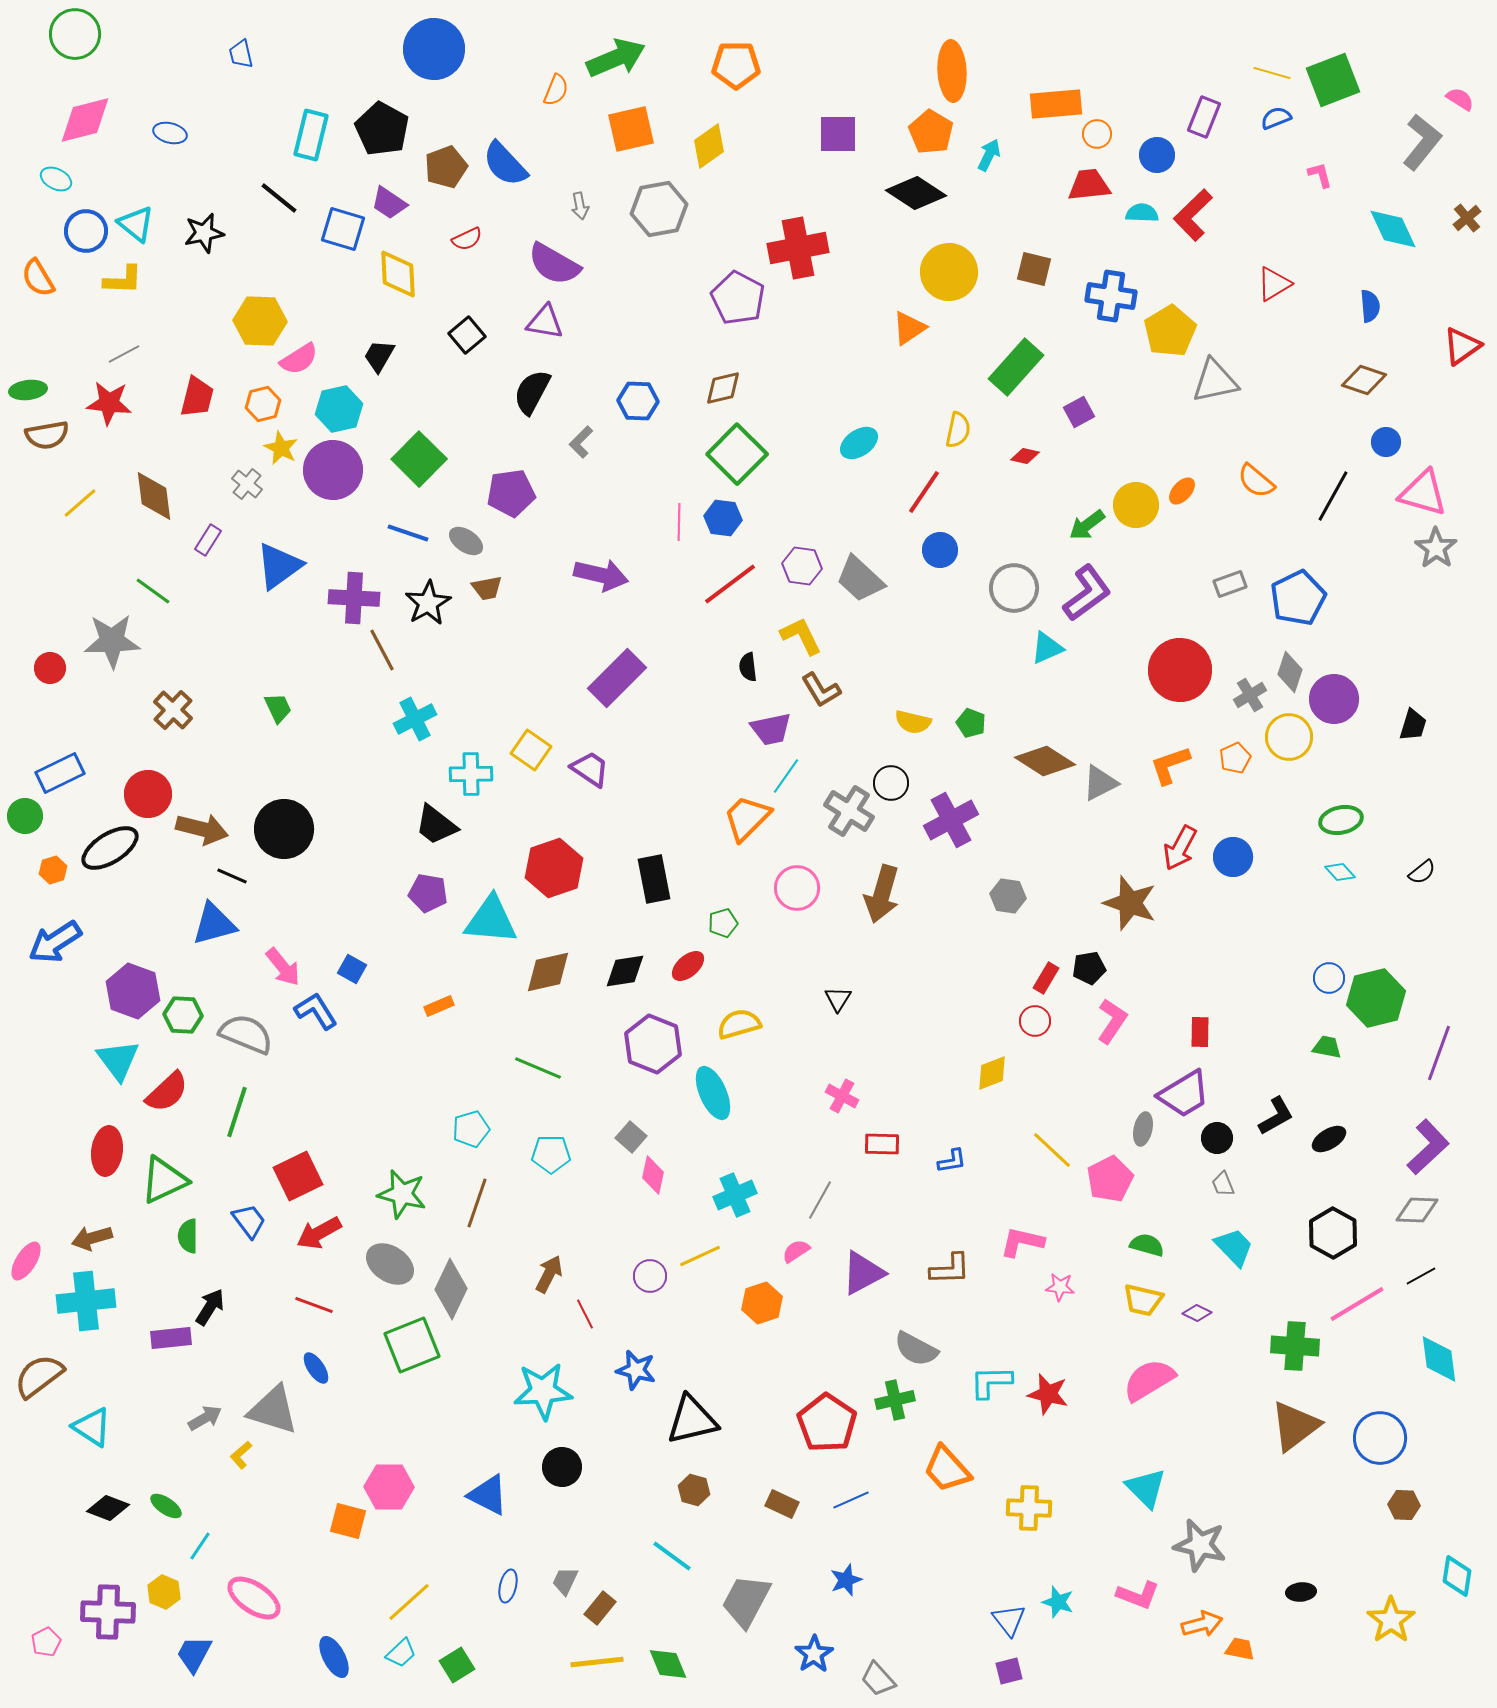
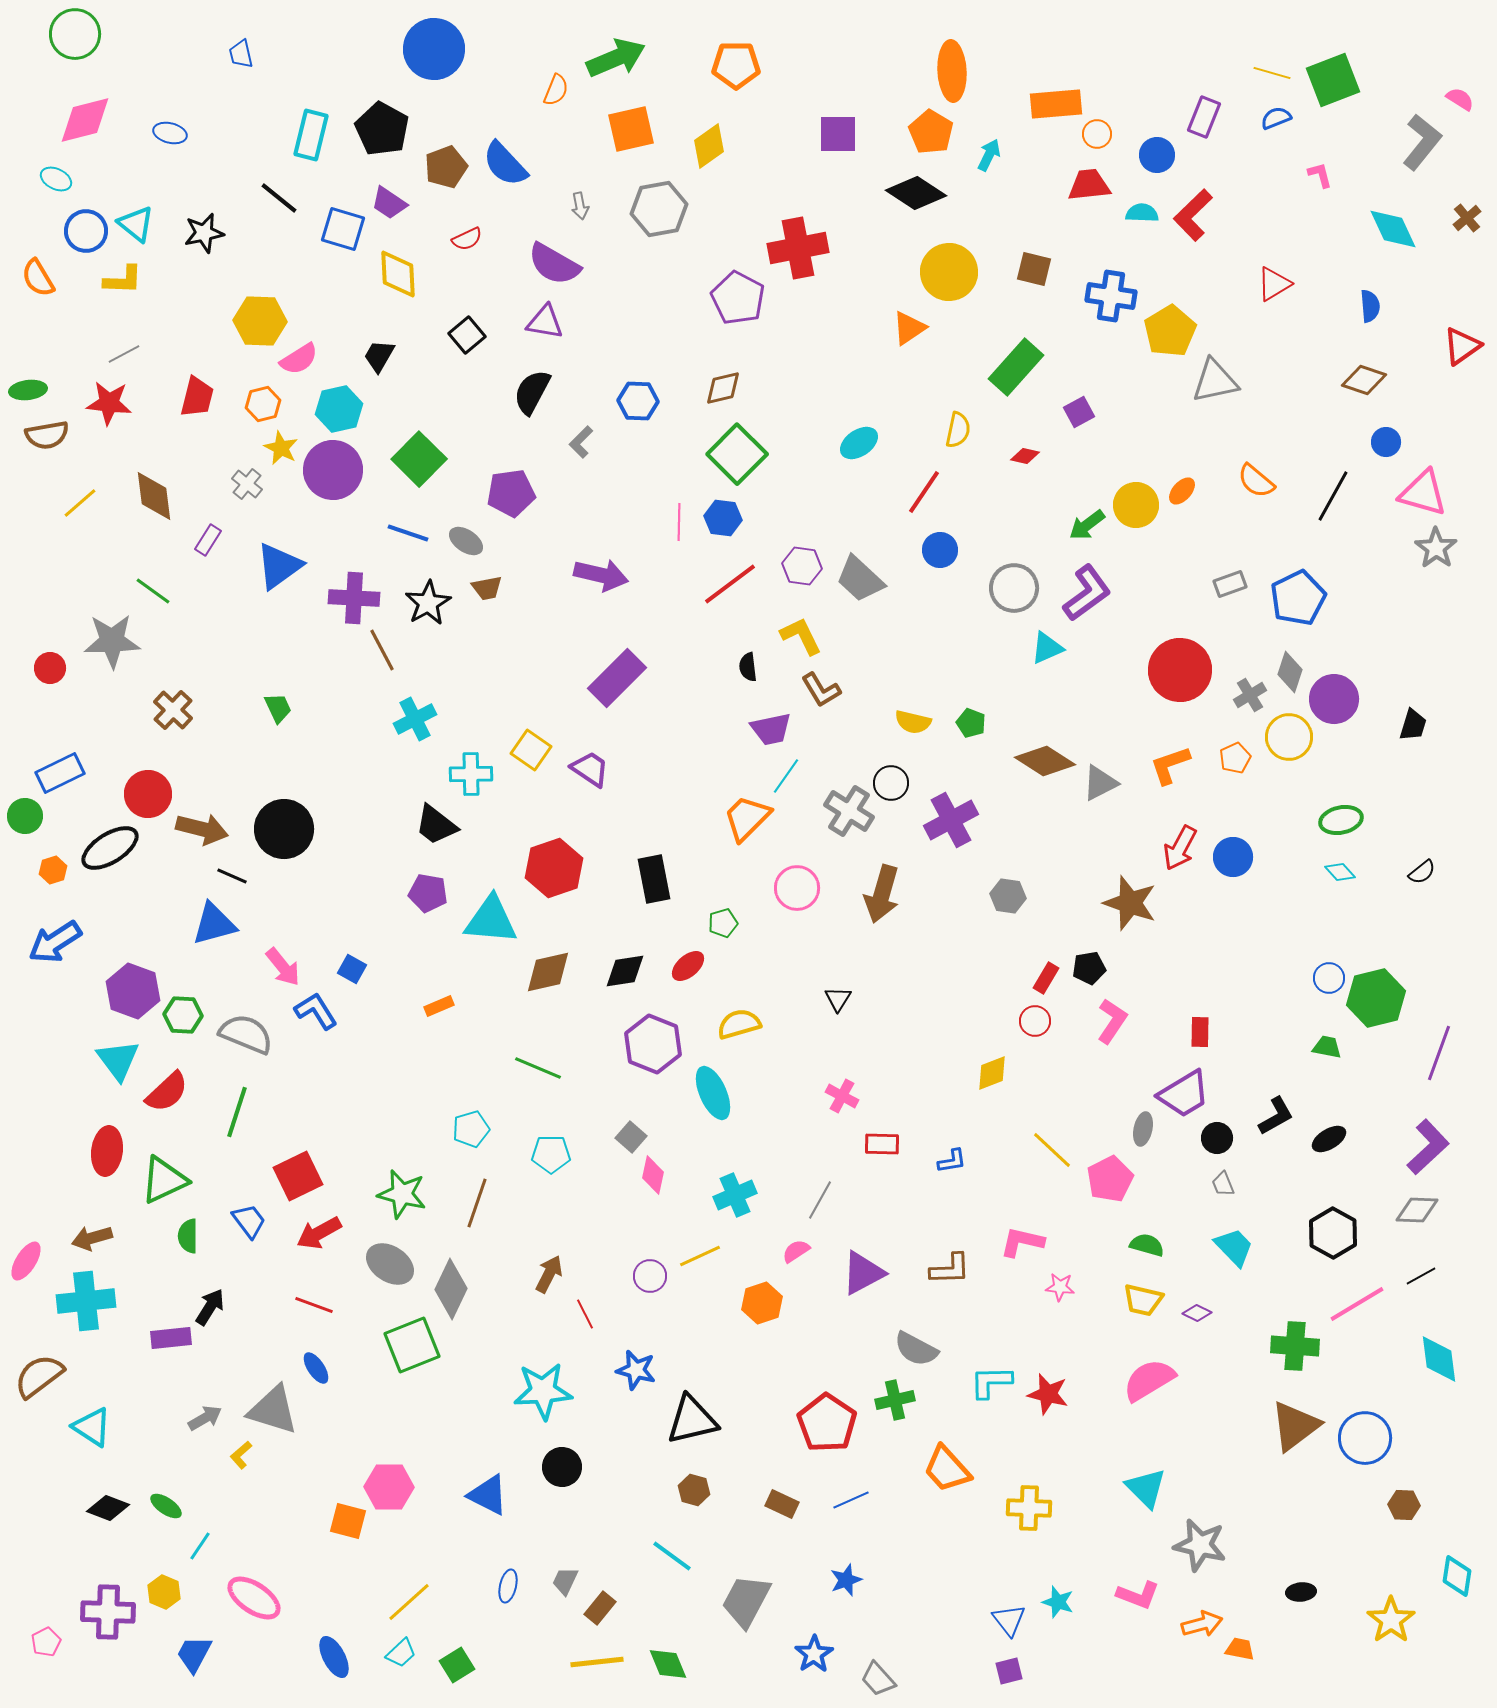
blue circle at (1380, 1438): moved 15 px left
